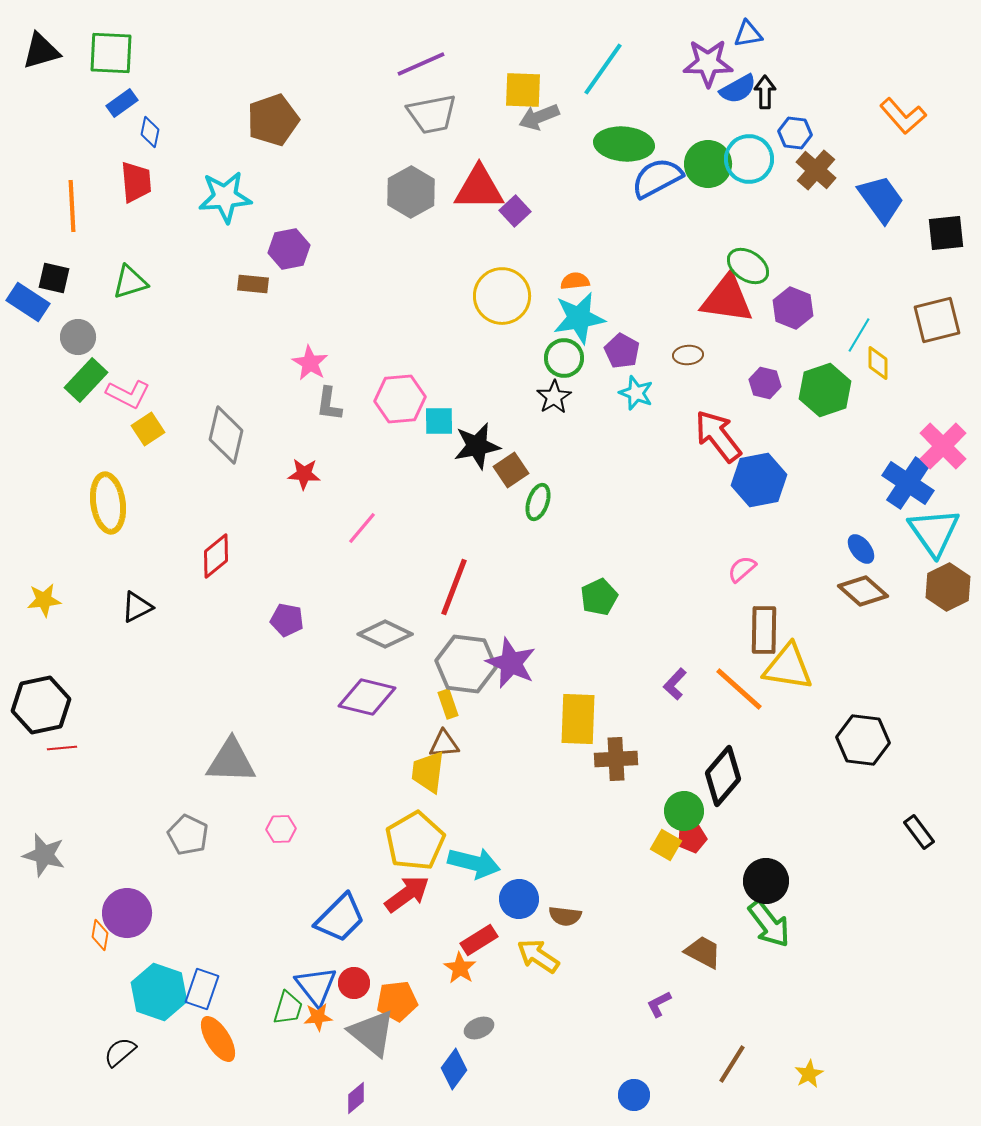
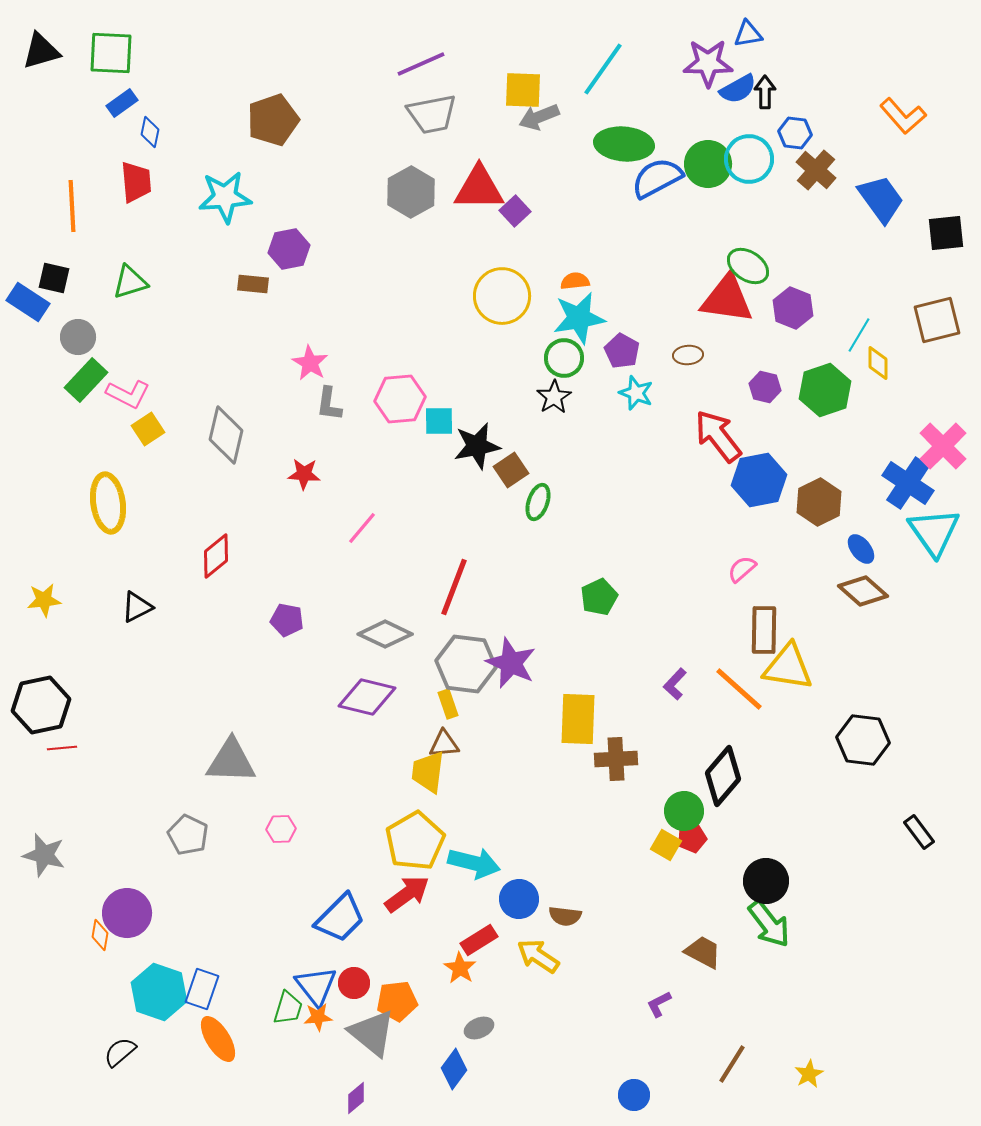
purple hexagon at (765, 383): moved 4 px down
brown hexagon at (948, 587): moved 129 px left, 85 px up
